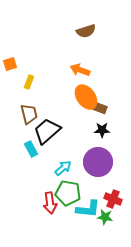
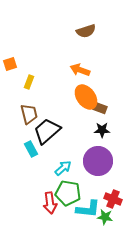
purple circle: moved 1 px up
